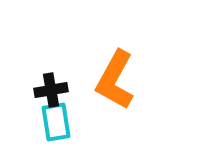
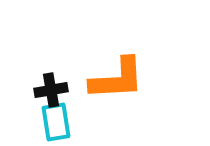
orange L-shape: moved 2 px right, 1 px up; rotated 122 degrees counterclockwise
